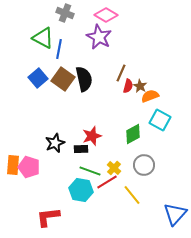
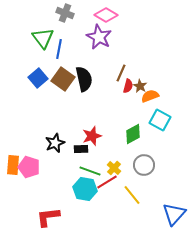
green triangle: rotated 25 degrees clockwise
cyan hexagon: moved 4 px right, 1 px up
blue triangle: moved 1 px left
